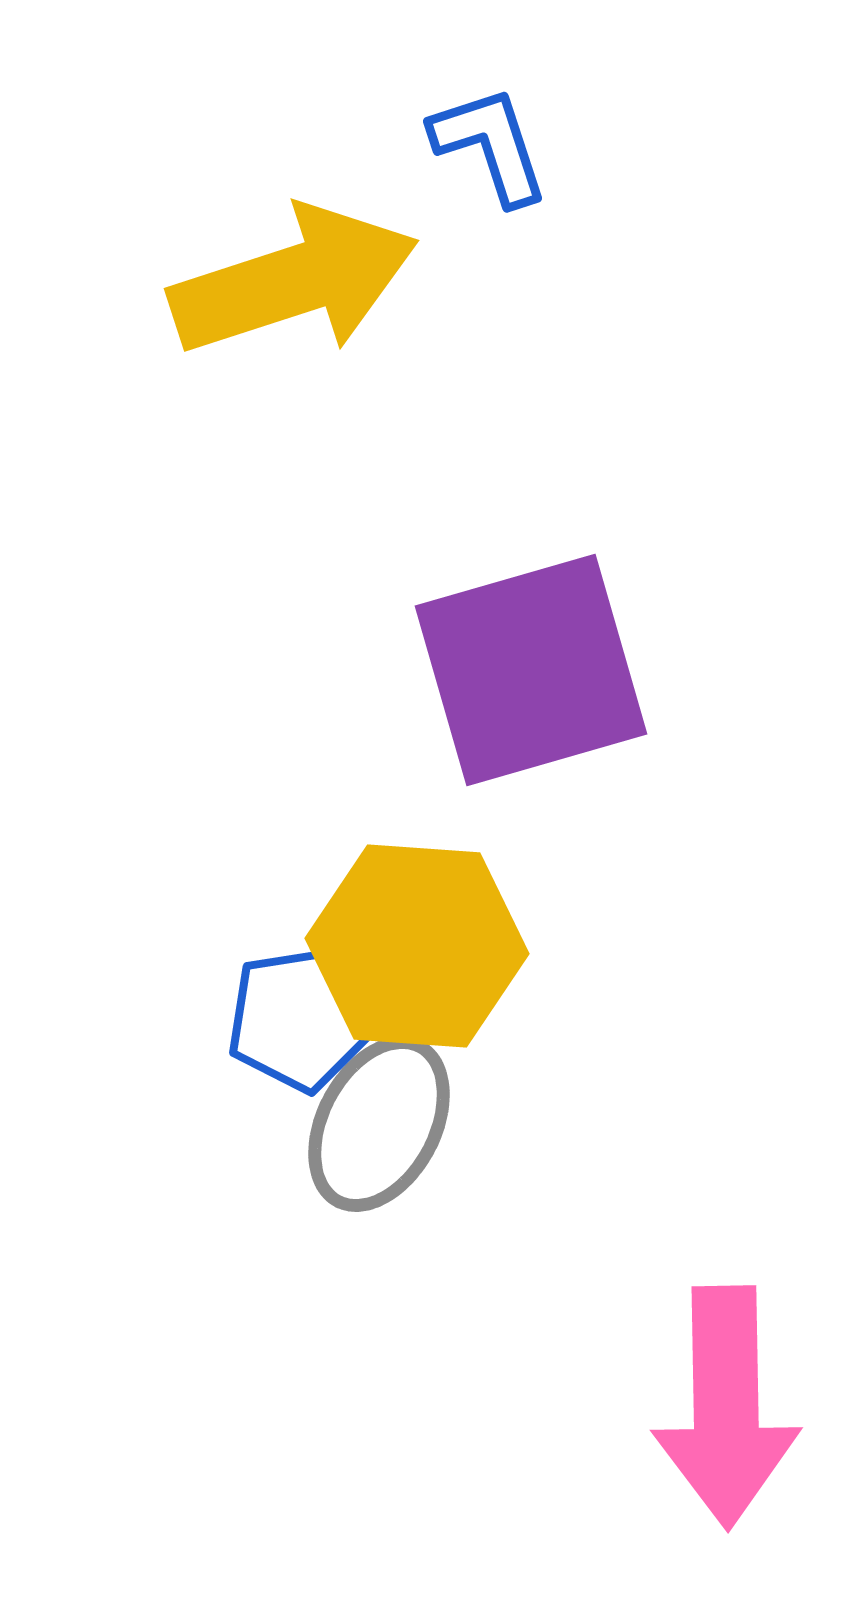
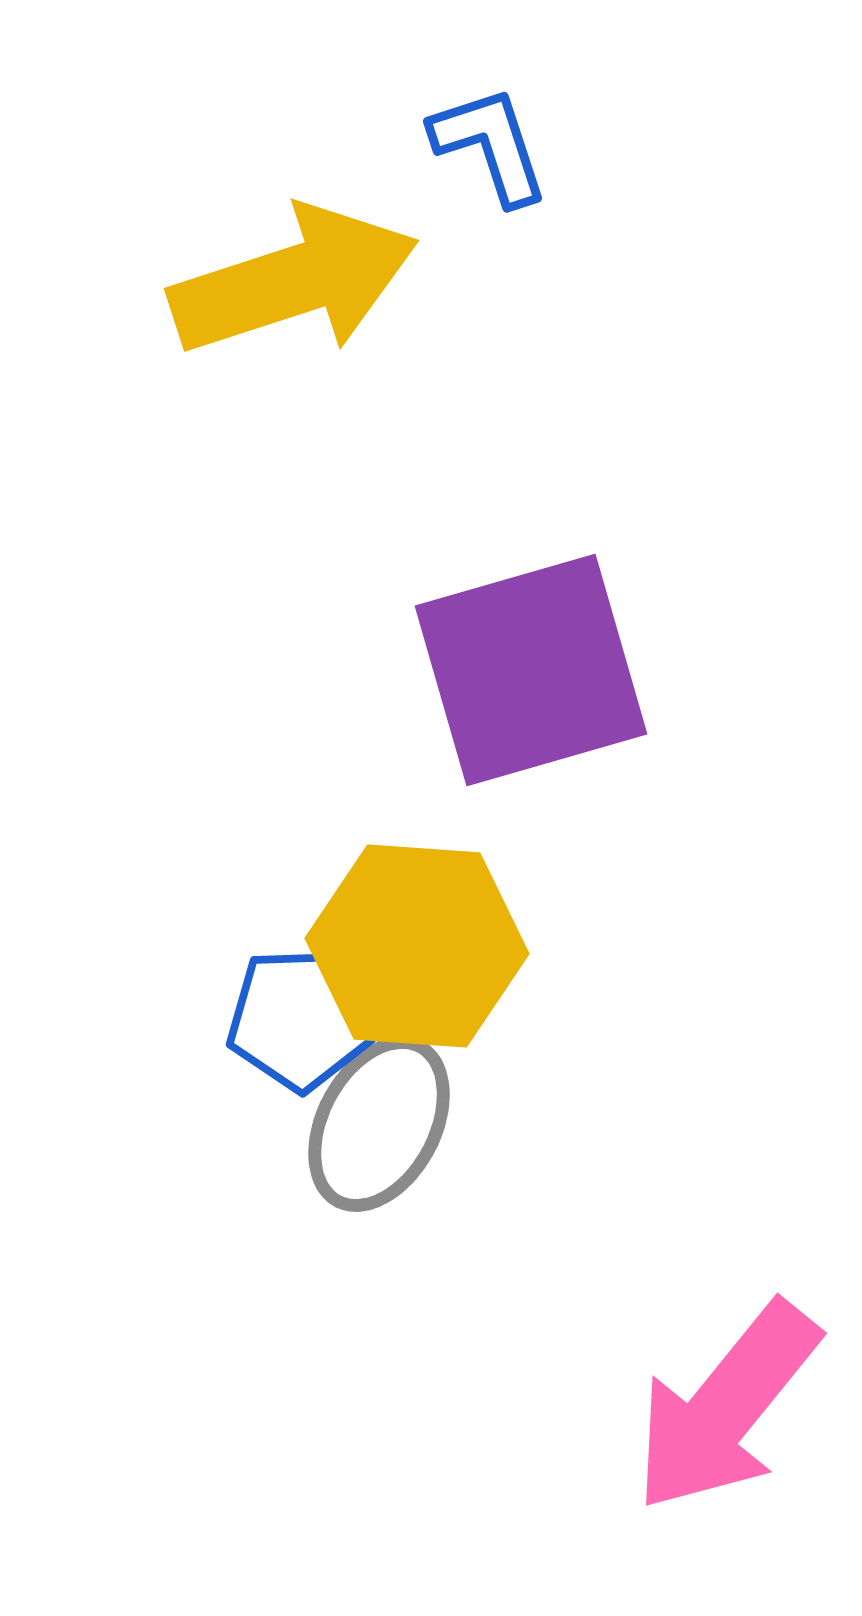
blue pentagon: rotated 7 degrees clockwise
pink arrow: rotated 40 degrees clockwise
